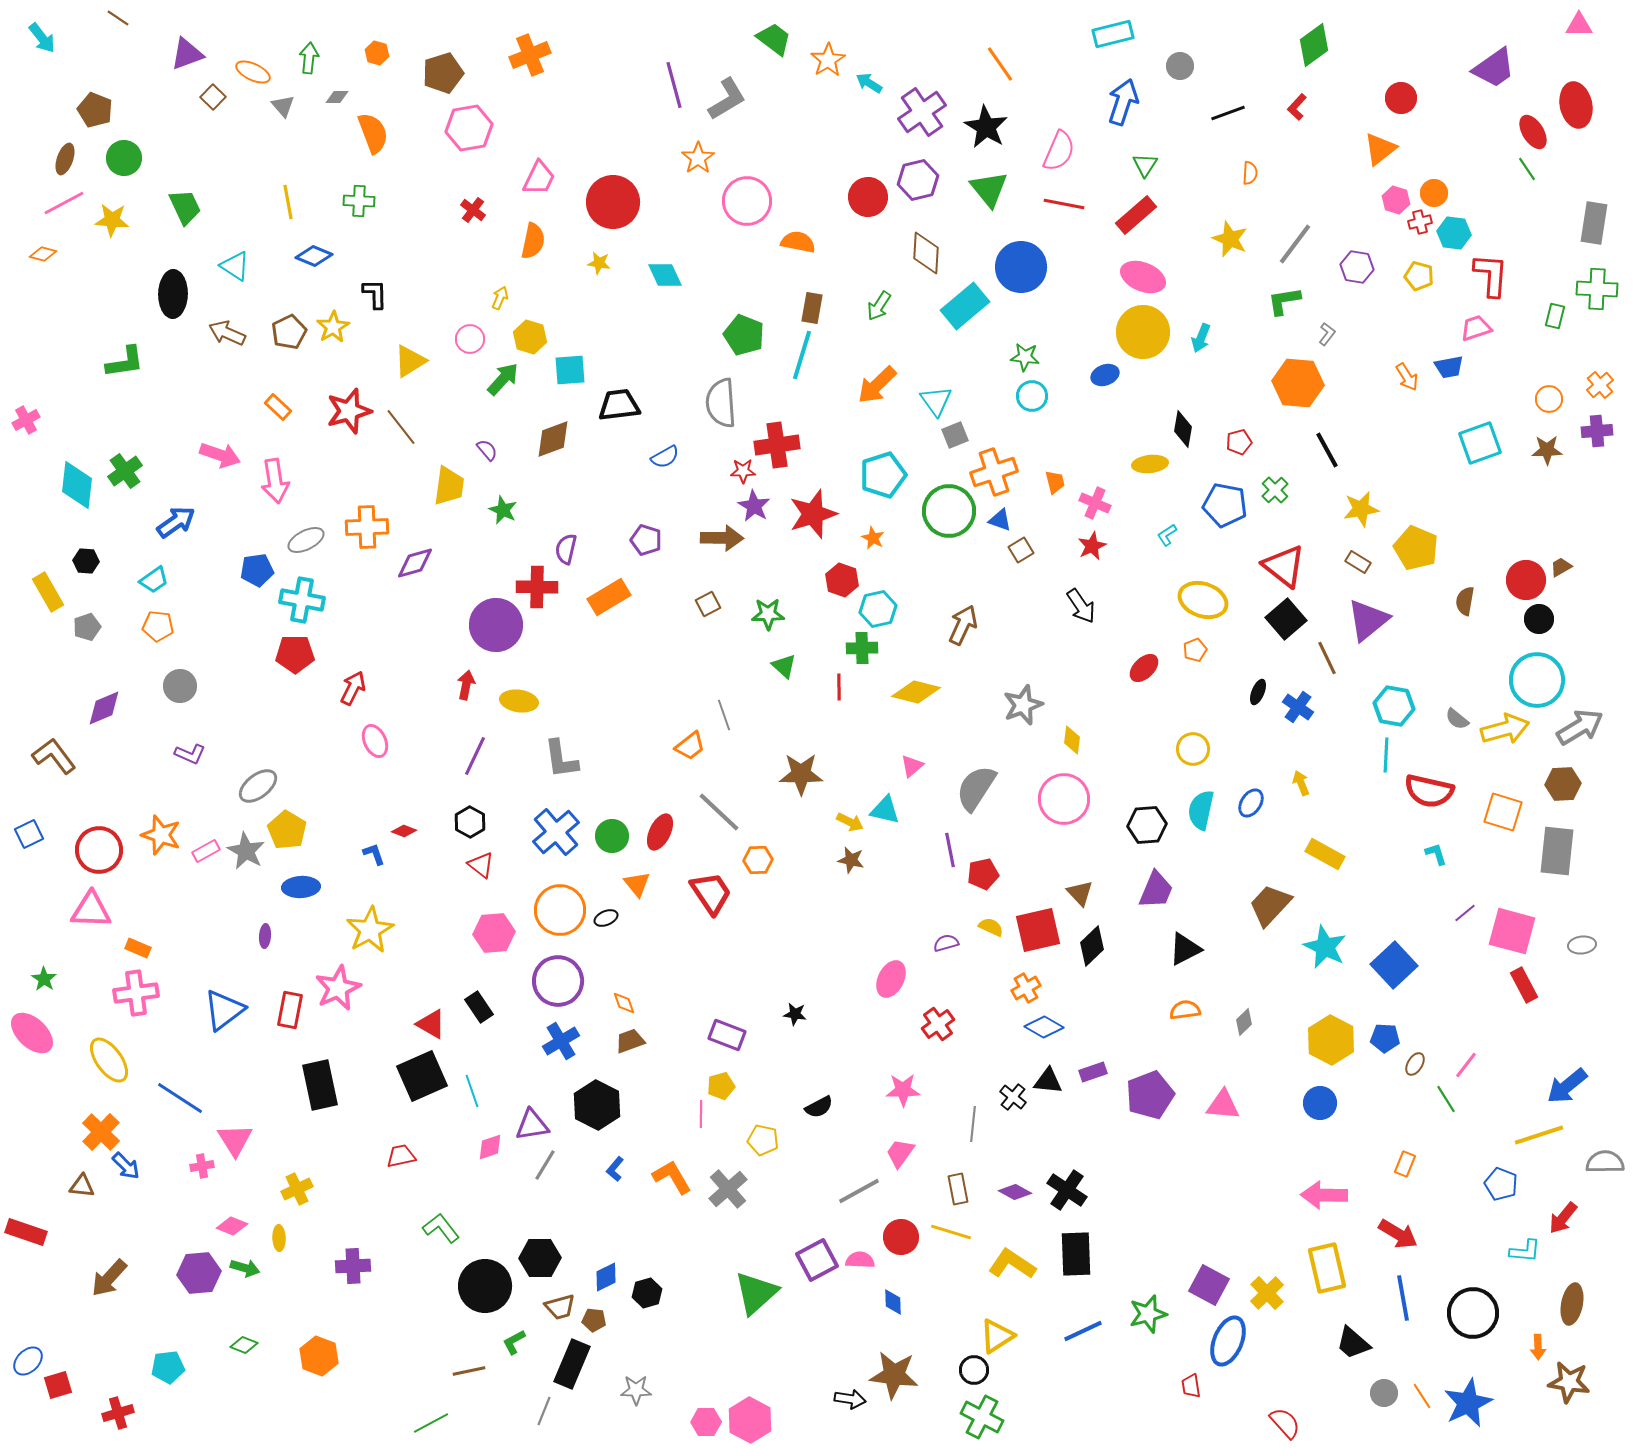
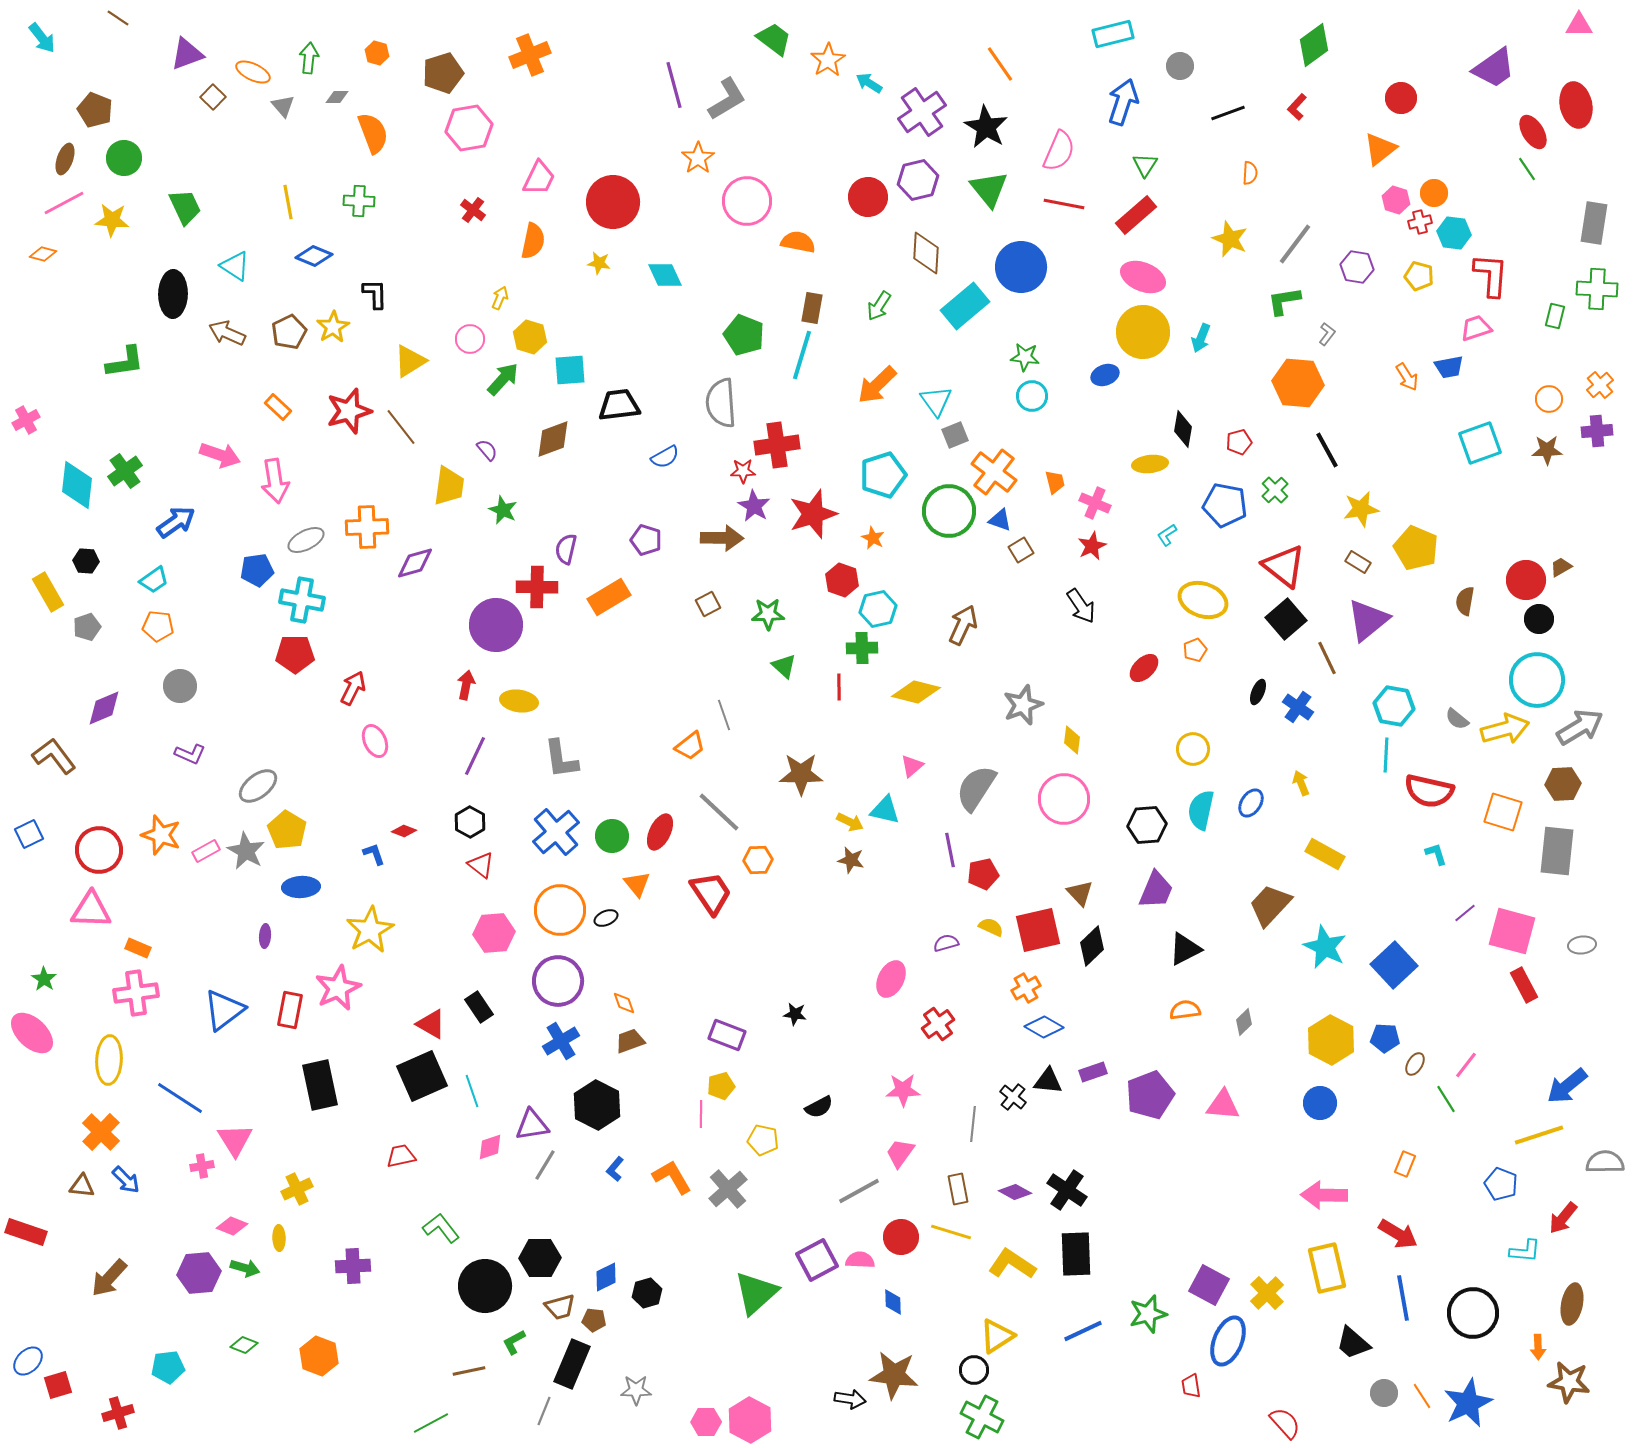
orange cross at (994, 472): rotated 33 degrees counterclockwise
yellow ellipse at (109, 1060): rotated 39 degrees clockwise
blue arrow at (126, 1166): moved 14 px down
